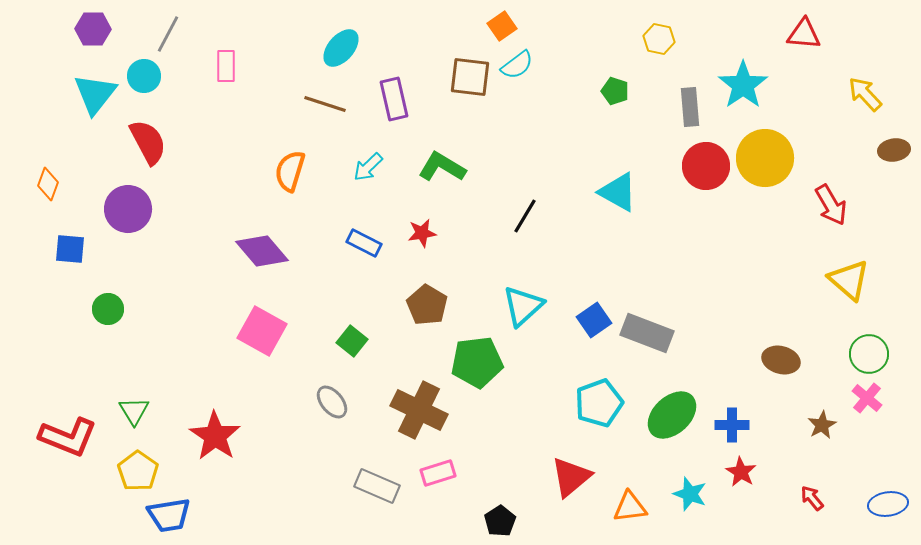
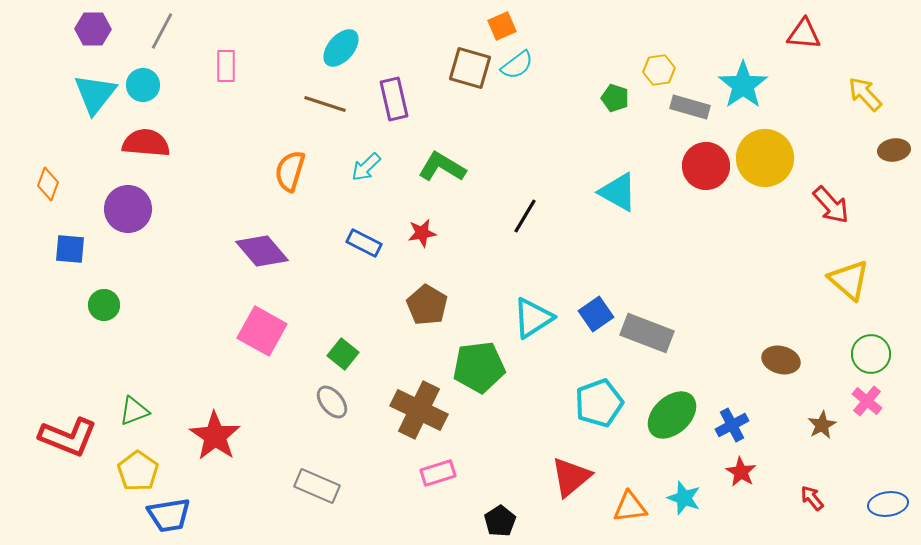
orange square at (502, 26): rotated 12 degrees clockwise
gray line at (168, 34): moved 6 px left, 3 px up
yellow hexagon at (659, 39): moved 31 px down; rotated 20 degrees counterclockwise
cyan circle at (144, 76): moved 1 px left, 9 px down
brown square at (470, 77): moved 9 px up; rotated 9 degrees clockwise
green pentagon at (615, 91): moved 7 px down
gray rectangle at (690, 107): rotated 69 degrees counterclockwise
red semicircle at (148, 142): moved 2 px left, 1 px down; rotated 57 degrees counterclockwise
cyan arrow at (368, 167): moved 2 px left
red arrow at (831, 205): rotated 12 degrees counterclockwise
cyan triangle at (523, 306): moved 10 px right, 12 px down; rotated 9 degrees clockwise
green circle at (108, 309): moved 4 px left, 4 px up
blue square at (594, 320): moved 2 px right, 6 px up
green square at (352, 341): moved 9 px left, 13 px down
green circle at (869, 354): moved 2 px right
green pentagon at (477, 362): moved 2 px right, 5 px down
pink cross at (867, 398): moved 3 px down
green triangle at (134, 411): rotated 40 degrees clockwise
blue cross at (732, 425): rotated 28 degrees counterclockwise
gray rectangle at (377, 486): moved 60 px left
cyan star at (690, 494): moved 6 px left, 4 px down
